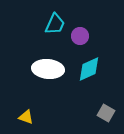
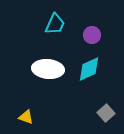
purple circle: moved 12 px right, 1 px up
gray square: rotated 18 degrees clockwise
